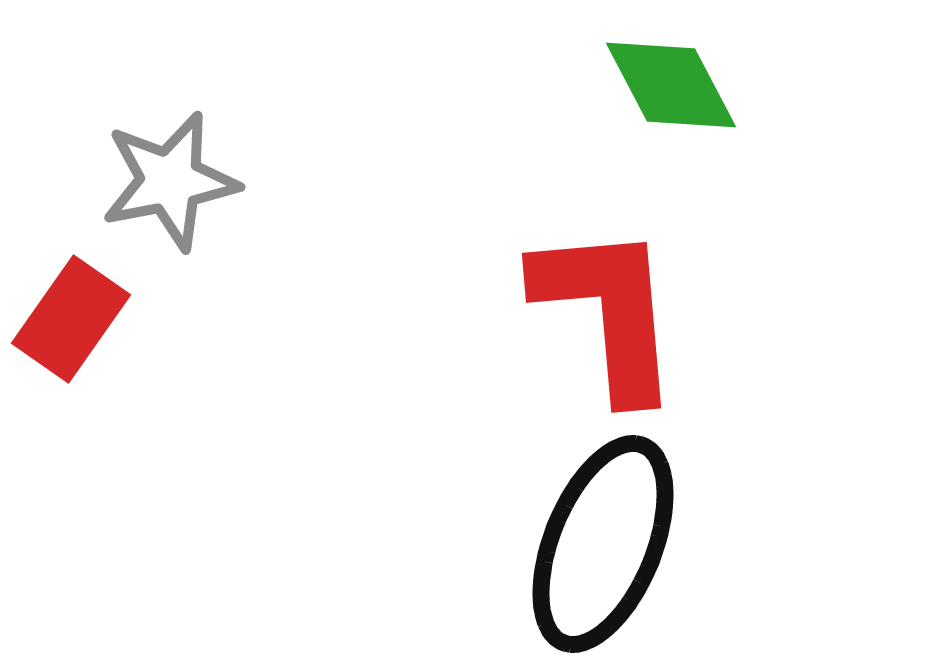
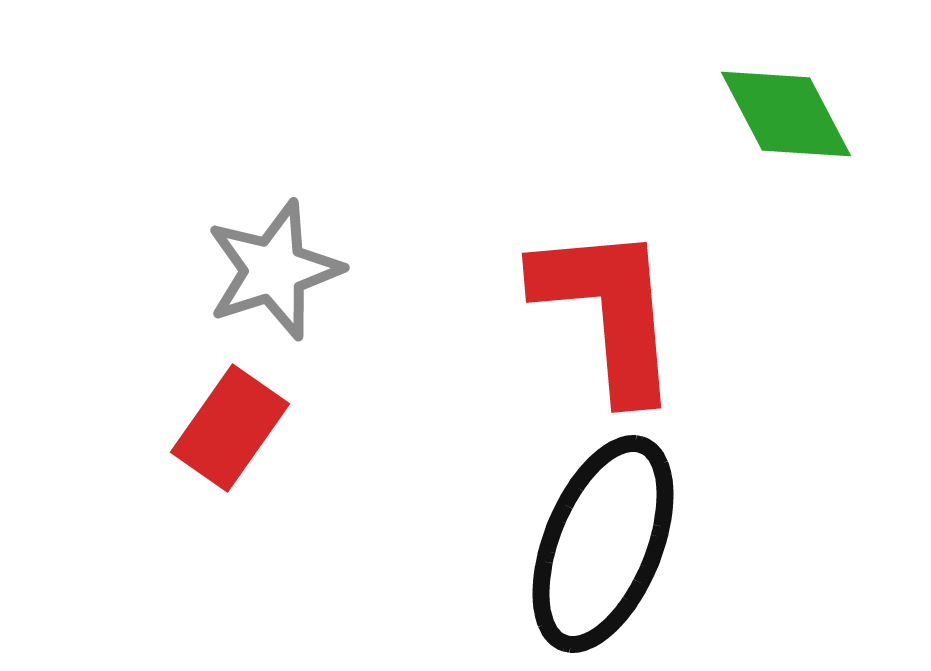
green diamond: moved 115 px right, 29 px down
gray star: moved 104 px right, 89 px down; rotated 7 degrees counterclockwise
red rectangle: moved 159 px right, 109 px down
